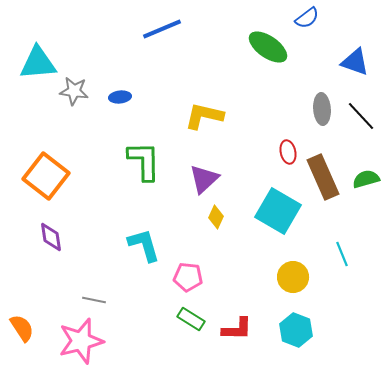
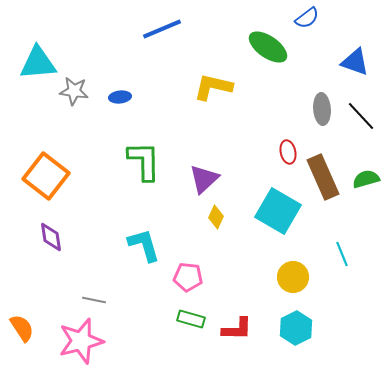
yellow L-shape: moved 9 px right, 29 px up
green rectangle: rotated 16 degrees counterclockwise
cyan hexagon: moved 2 px up; rotated 12 degrees clockwise
